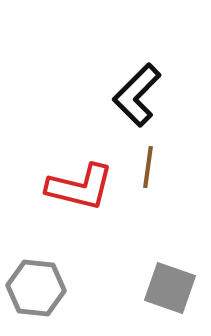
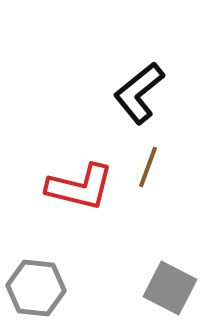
black L-shape: moved 2 px right, 2 px up; rotated 6 degrees clockwise
brown line: rotated 12 degrees clockwise
gray square: rotated 8 degrees clockwise
